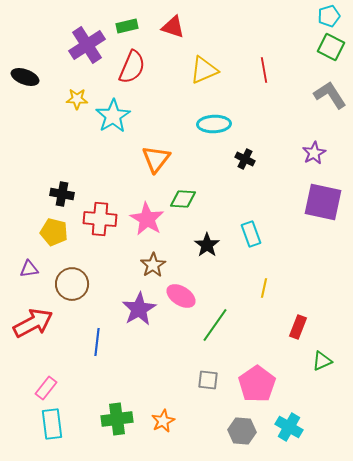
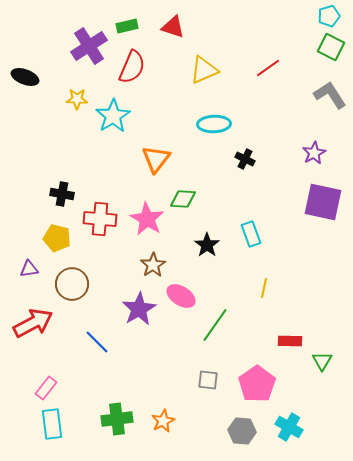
purple cross at (87, 45): moved 2 px right, 1 px down
red line at (264, 70): moved 4 px right, 2 px up; rotated 65 degrees clockwise
yellow pentagon at (54, 232): moved 3 px right, 6 px down
red rectangle at (298, 327): moved 8 px left, 14 px down; rotated 70 degrees clockwise
blue line at (97, 342): rotated 52 degrees counterclockwise
green triangle at (322, 361): rotated 35 degrees counterclockwise
